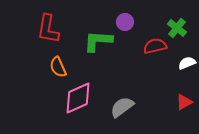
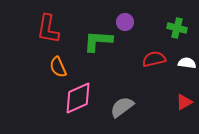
green cross: rotated 24 degrees counterclockwise
red semicircle: moved 1 px left, 13 px down
white semicircle: rotated 30 degrees clockwise
